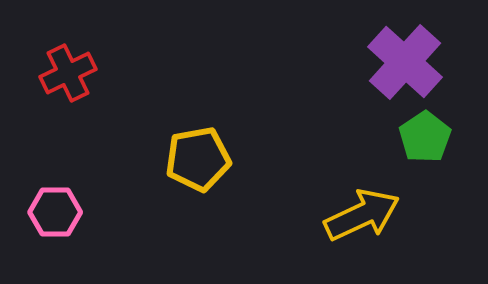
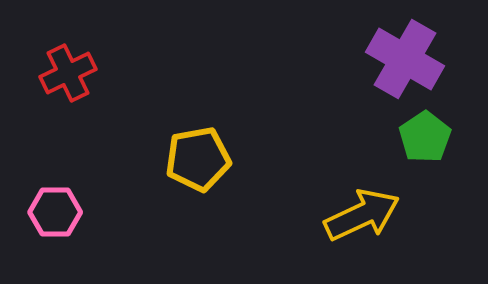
purple cross: moved 3 px up; rotated 12 degrees counterclockwise
